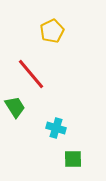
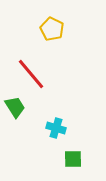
yellow pentagon: moved 2 px up; rotated 20 degrees counterclockwise
